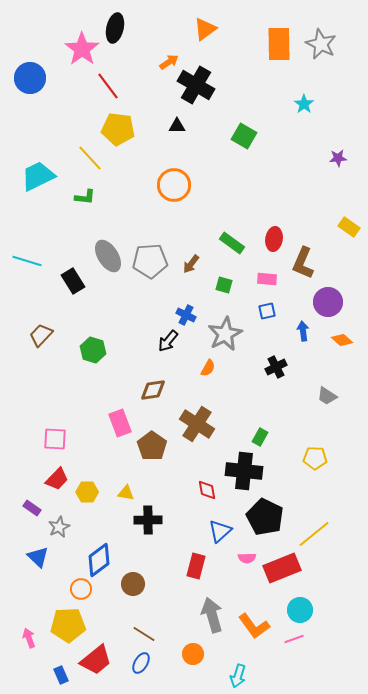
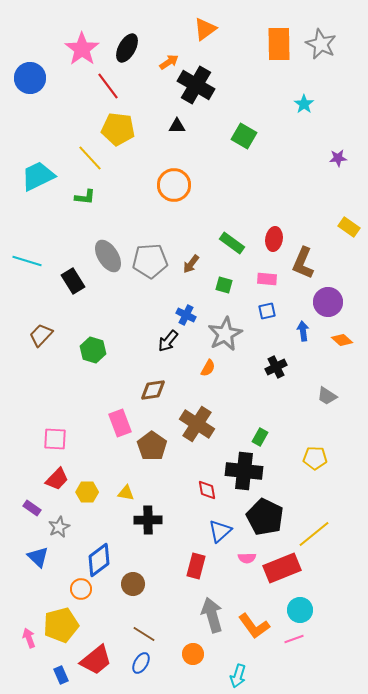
black ellipse at (115, 28): moved 12 px right, 20 px down; rotated 16 degrees clockwise
yellow pentagon at (68, 625): moved 7 px left; rotated 12 degrees counterclockwise
